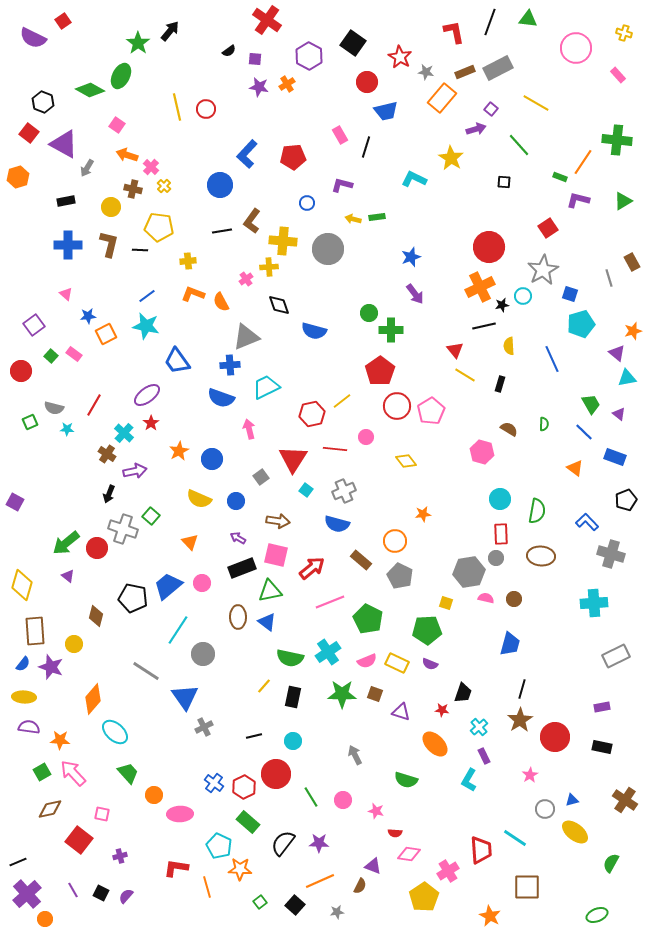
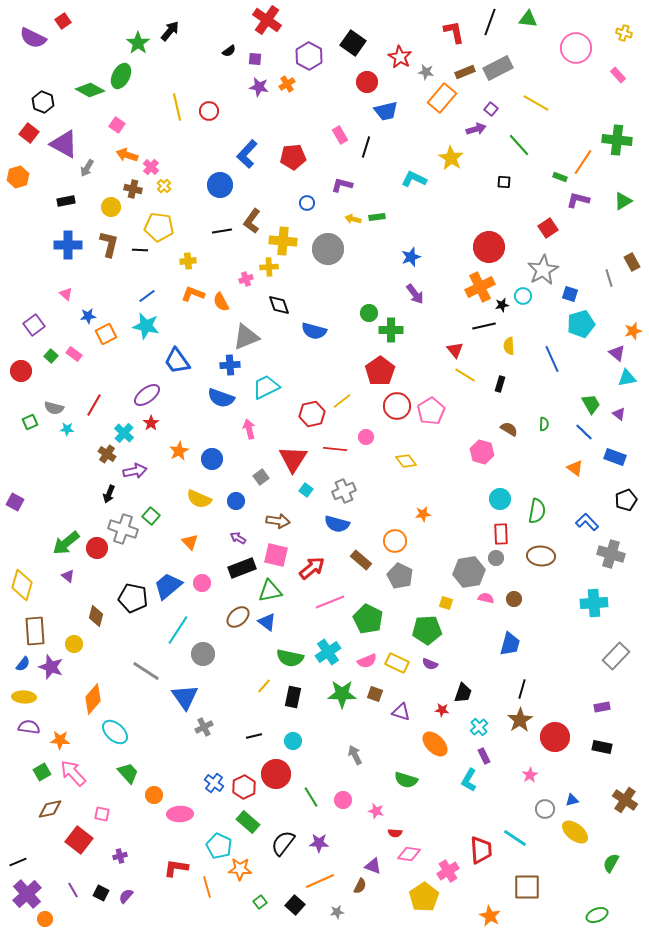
red circle at (206, 109): moved 3 px right, 2 px down
pink cross at (246, 279): rotated 16 degrees clockwise
brown ellipse at (238, 617): rotated 50 degrees clockwise
gray rectangle at (616, 656): rotated 20 degrees counterclockwise
